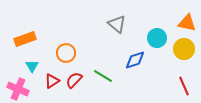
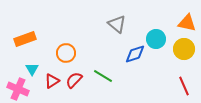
cyan circle: moved 1 px left, 1 px down
blue diamond: moved 6 px up
cyan triangle: moved 3 px down
